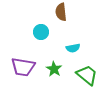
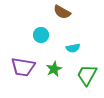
brown semicircle: moved 1 px right; rotated 54 degrees counterclockwise
cyan circle: moved 3 px down
green star: rotated 14 degrees clockwise
green trapezoid: rotated 100 degrees counterclockwise
